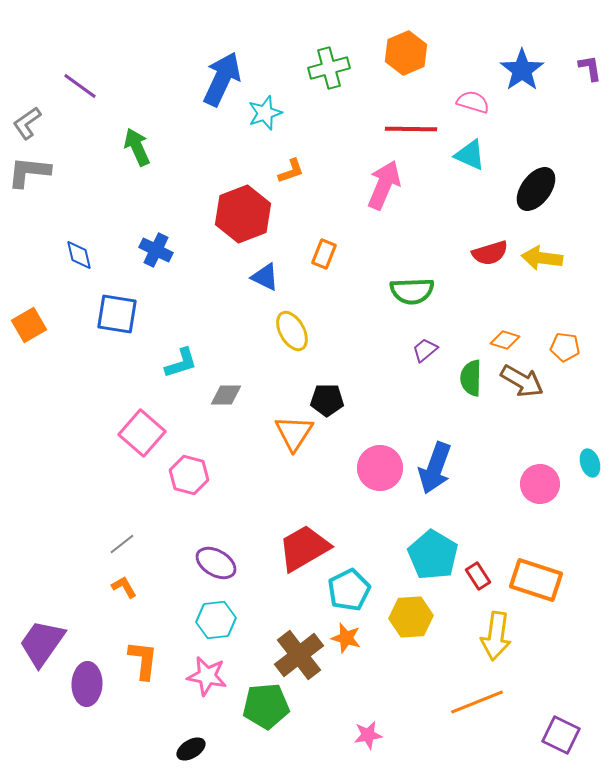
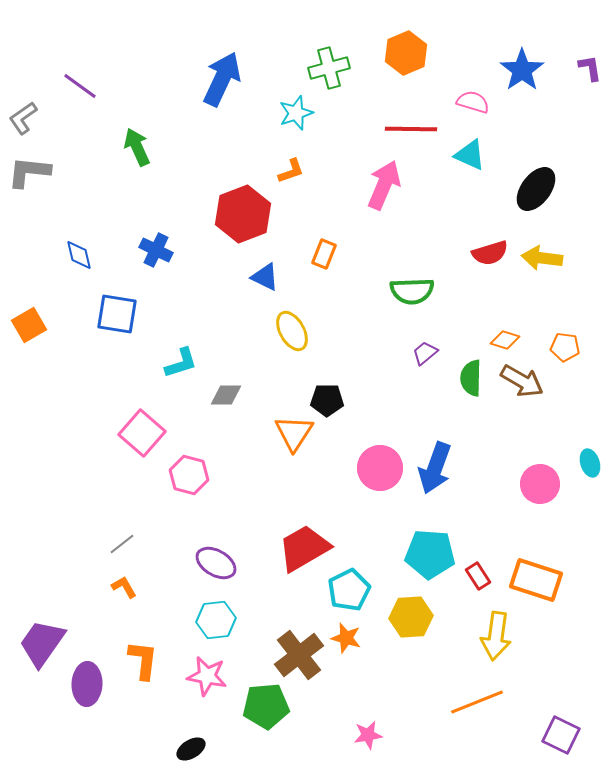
cyan star at (265, 113): moved 31 px right
gray L-shape at (27, 123): moved 4 px left, 5 px up
purple trapezoid at (425, 350): moved 3 px down
cyan pentagon at (433, 555): moved 3 px left, 1 px up; rotated 27 degrees counterclockwise
